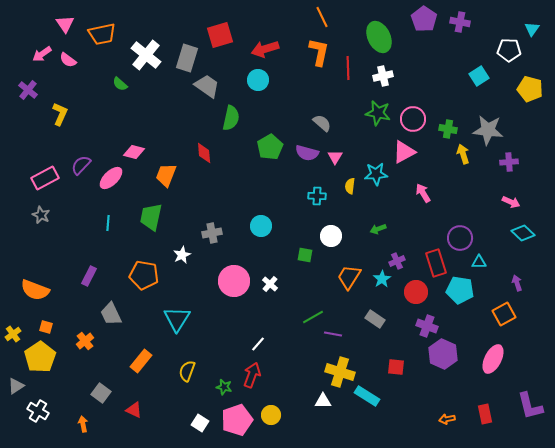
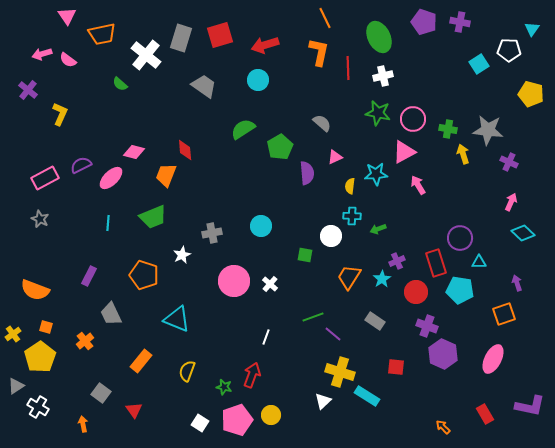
orange line at (322, 17): moved 3 px right, 1 px down
purple pentagon at (424, 19): moved 3 px down; rotated 15 degrees counterclockwise
pink triangle at (65, 24): moved 2 px right, 8 px up
red arrow at (265, 49): moved 4 px up
pink arrow at (42, 54): rotated 18 degrees clockwise
gray rectangle at (187, 58): moved 6 px left, 20 px up
cyan square at (479, 76): moved 12 px up
gray trapezoid at (207, 86): moved 3 px left
yellow pentagon at (530, 89): moved 1 px right, 5 px down
green semicircle at (231, 118): moved 12 px right, 11 px down; rotated 135 degrees counterclockwise
green pentagon at (270, 147): moved 10 px right
red diamond at (204, 153): moved 19 px left, 3 px up
purple semicircle at (307, 153): moved 20 px down; rotated 110 degrees counterclockwise
pink triangle at (335, 157): rotated 35 degrees clockwise
purple cross at (509, 162): rotated 30 degrees clockwise
purple semicircle at (81, 165): rotated 20 degrees clockwise
pink arrow at (423, 193): moved 5 px left, 8 px up
cyan cross at (317, 196): moved 35 px right, 20 px down
pink arrow at (511, 202): rotated 90 degrees counterclockwise
gray star at (41, 215): moved 1 px left, 4 px down
green trapezoid at (151, 217): moved 2 px right; rotated 124 degrees counterclockwise
orange pentagon at (144, 275): rotated 8 degrees clockwise
orange square at (504, 314): rotated 10 degrees clockwise
green line at (313, 317): rotated 10 degrees clockwise
cyan triangle at (177, 319): rotated 40 degrees counterclockwise
gray rectangle at (375, 319): moved 2 px down
purple line at (333, 334): rotated 30 degrees clockwise
white line at (258, 344): moved 8 px right, 7 px up; rotated 21 degrees counterclockwise
white triangle at (323, 401): rotated 42 degrees counterclockwise
purple L-shape at (530, 406): rotated 64 degrees counterclockwise
red triangle at (134, 410): rotated 30 degrees clockwise
white cross at (38, 411): moved 4 px up
red rectangle at (485, 414): rotated 18 degrees counterclockwise
orange arrow at (447, 419): moved 4 px left, 8 px down; rotated 56 degrees clockwise
